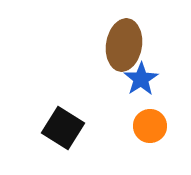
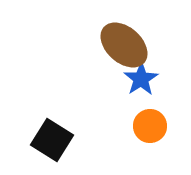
brown ellipse: rotated 57 degrees counterclockwise
black square: moved 11 px left, 12 px down
